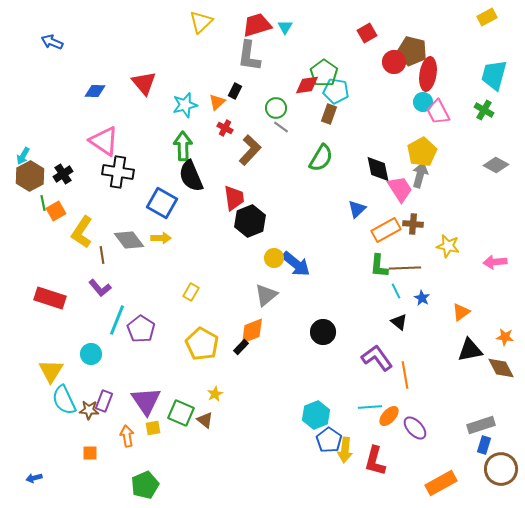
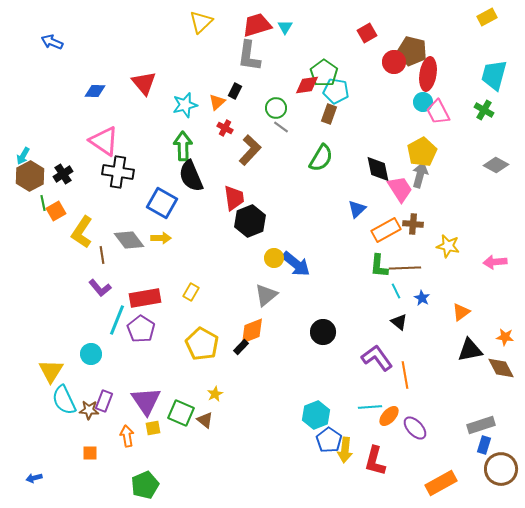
red rectangle at (50, 298): moved 95 px right; rotated 28 degrees counterclockwise
